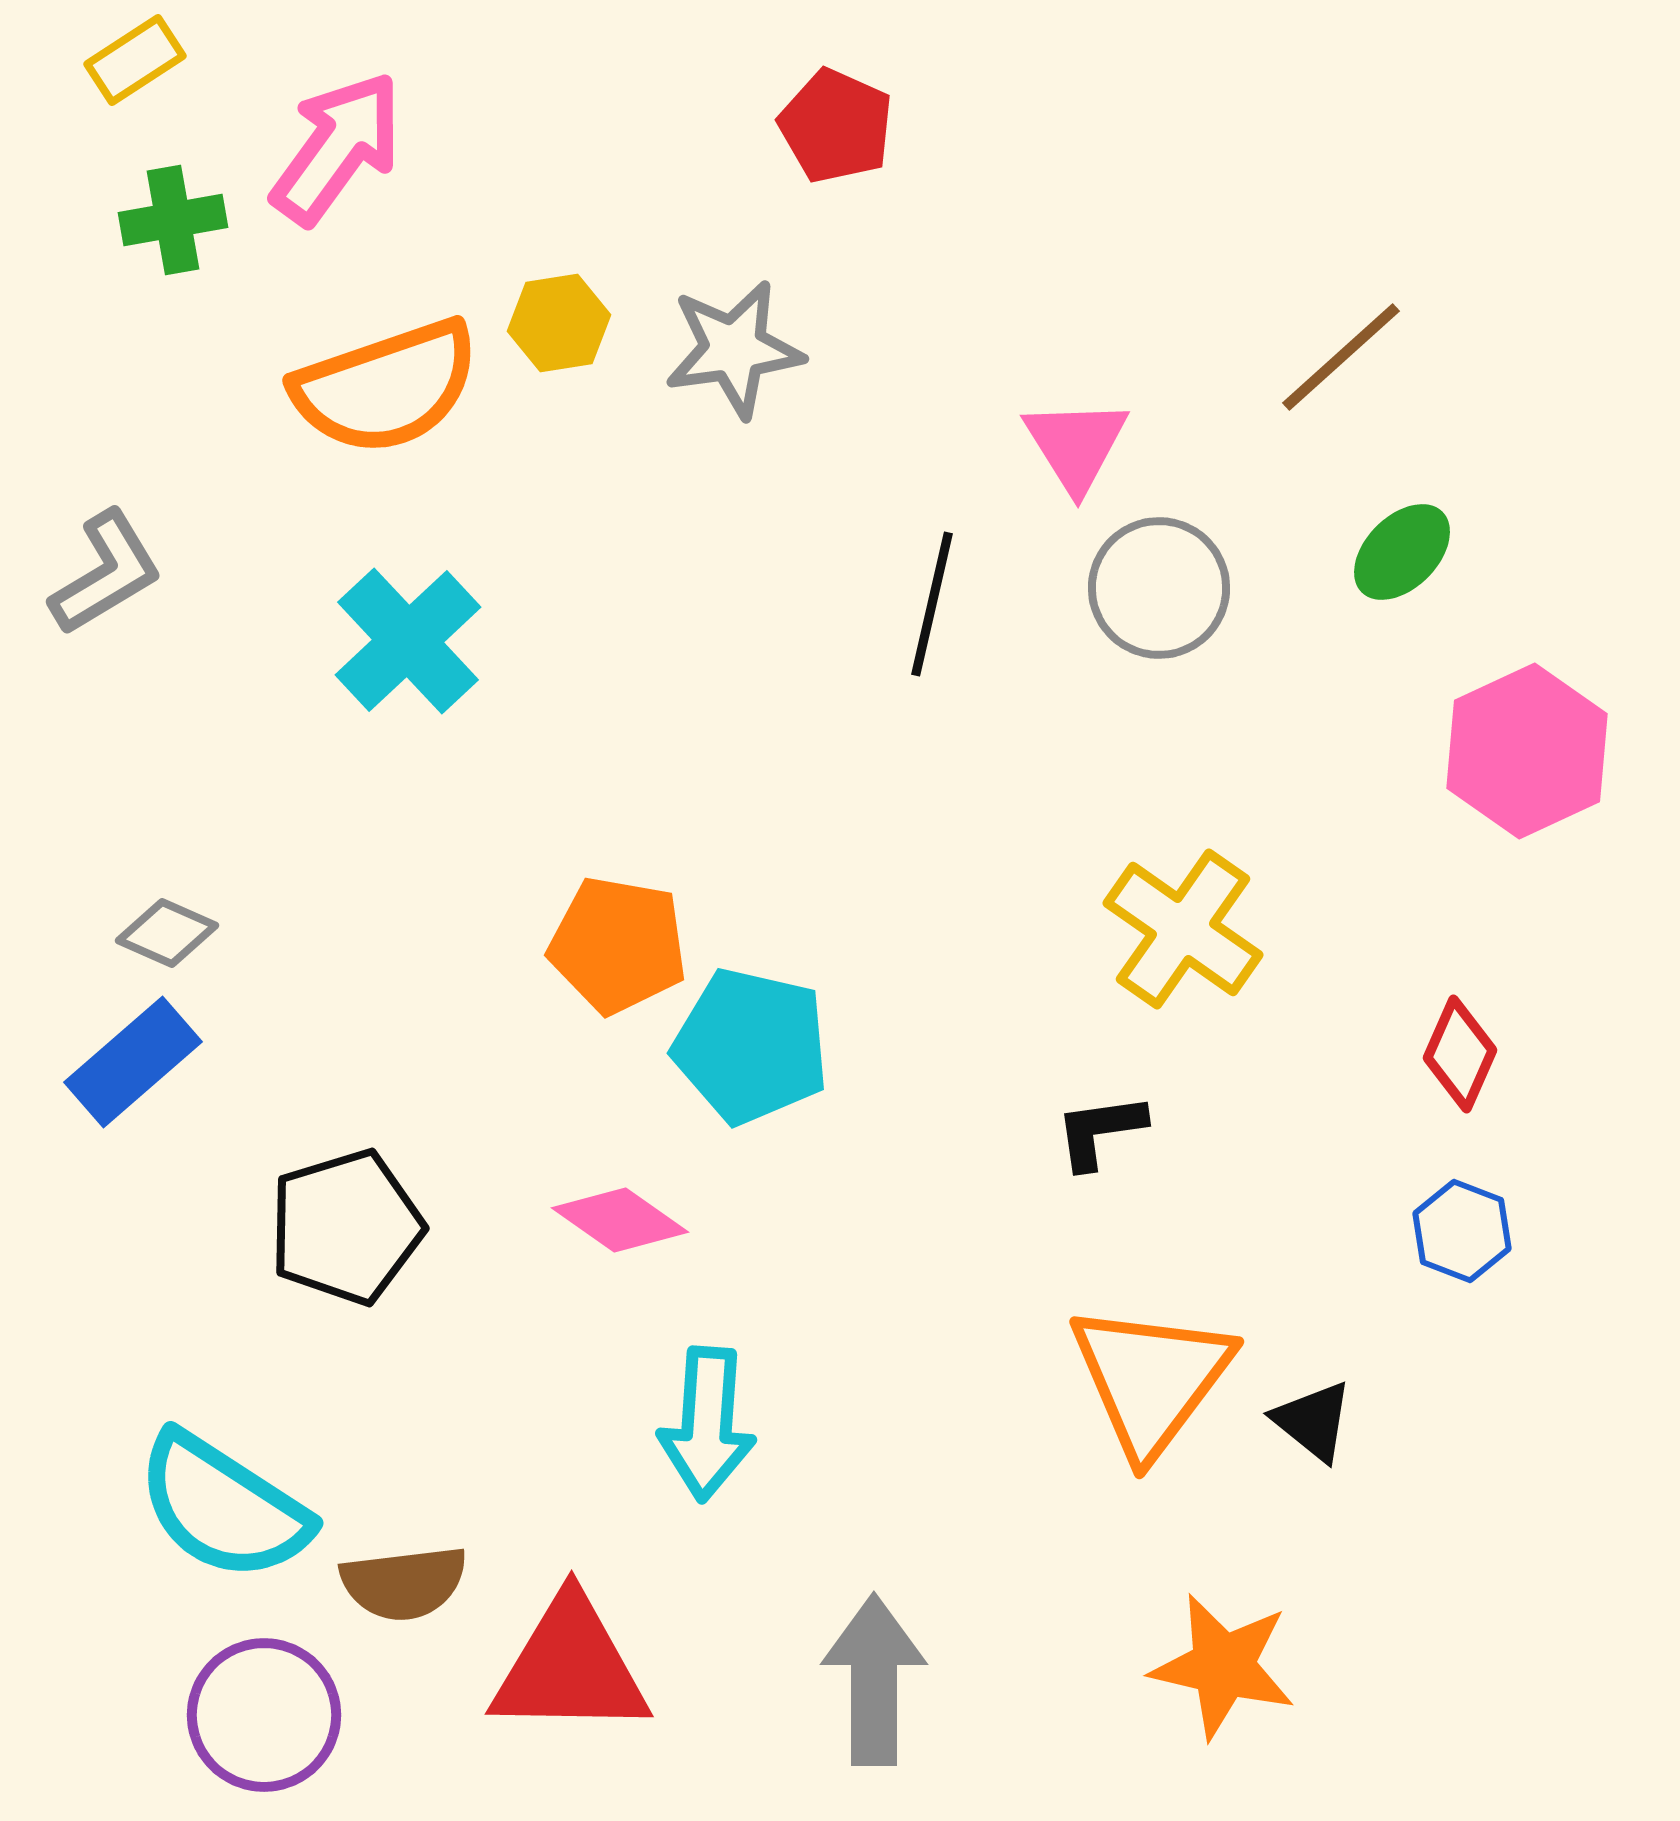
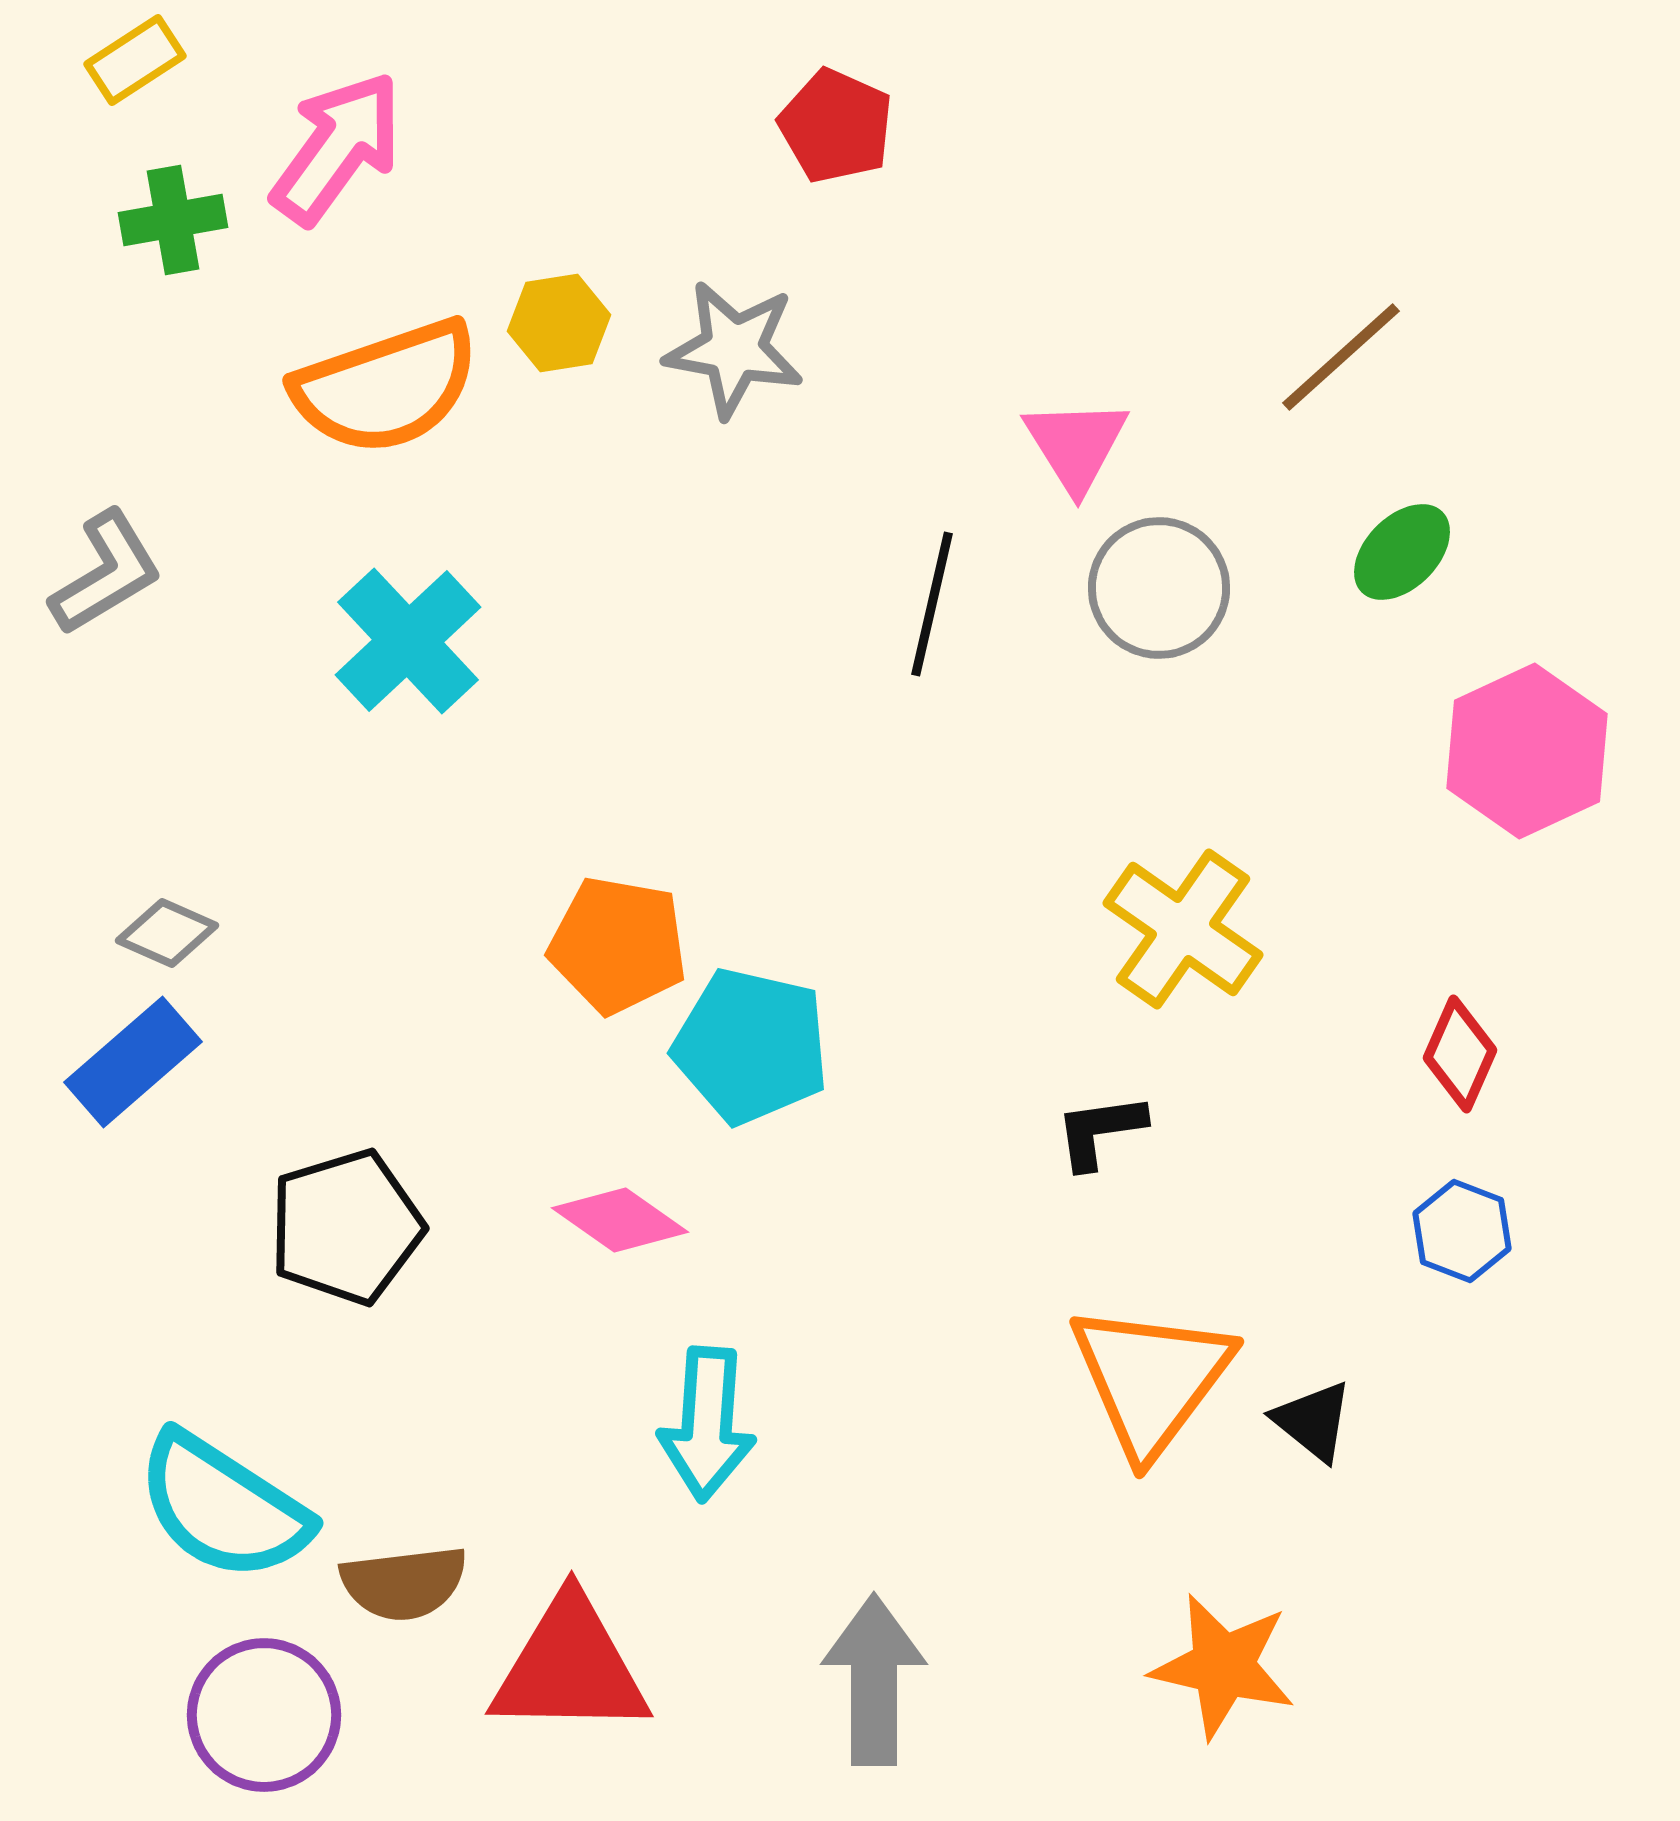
gray star: rotated 18 degrees clockwise
